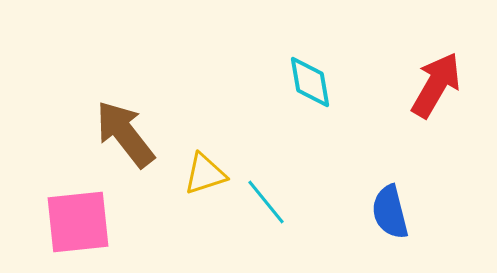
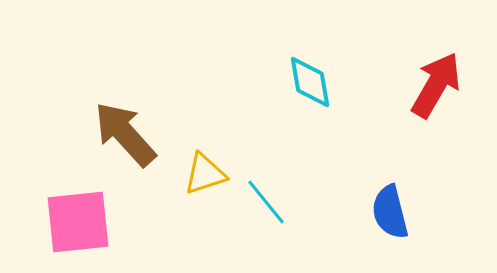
brown arrow: rotated 4 degrees counterclockwise
